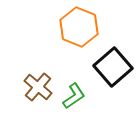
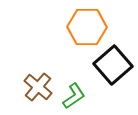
orange hexagon: moved 8 px right; rotated 21 degrees counterclockwise
black square: moved 2 px up
